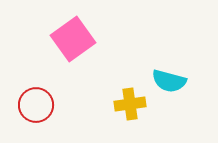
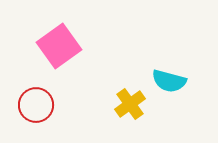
pink square: moved 14 px left, 7 px down
yellow cross: rotated 28 degrees counterclockwise
